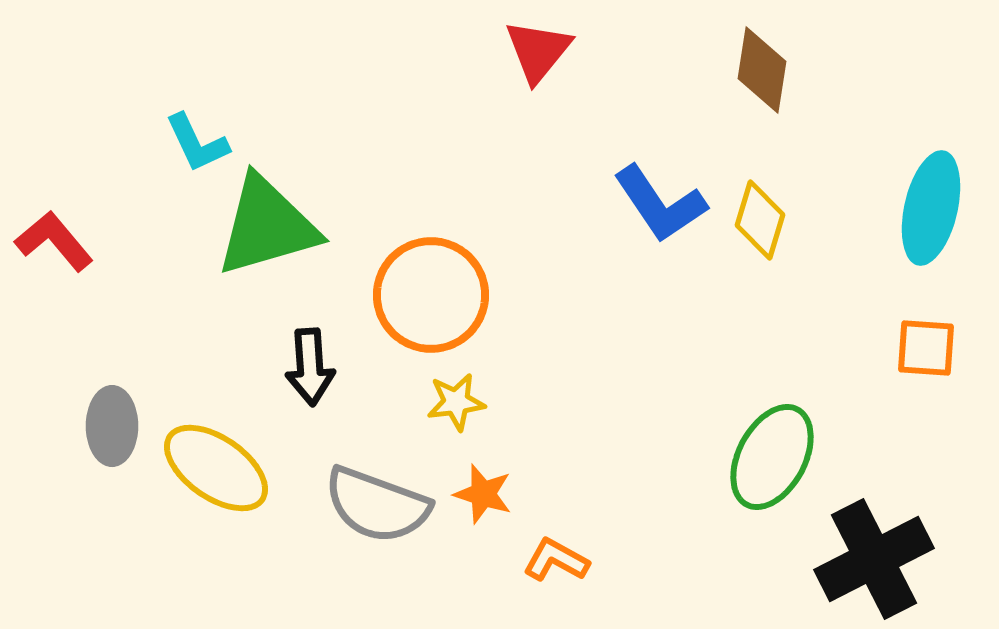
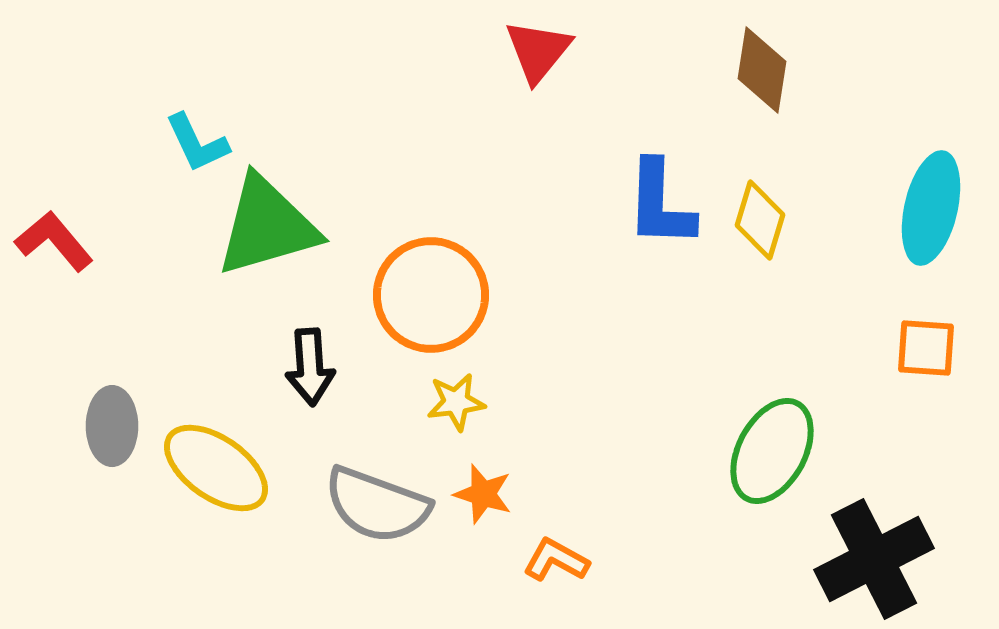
blue L-shape: rotated 36 degrees clockwise
green ellipse: moved 6 px up
